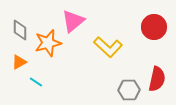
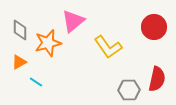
yellow L-shape: rotated 12 degrees clockwise
